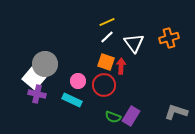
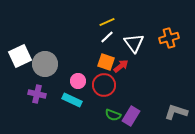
red arrow: rotated 49 degrees clockwise
white square: moved 14 px left, 22 px up; rotated 25 degrees clockwise
green semicircle: moved 2 px up
